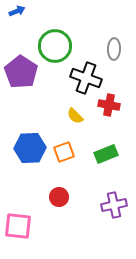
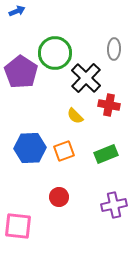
green circle: moved 7 px down
black cross: rotated 24 degrees clockwise
orange square: moved 1 px up
